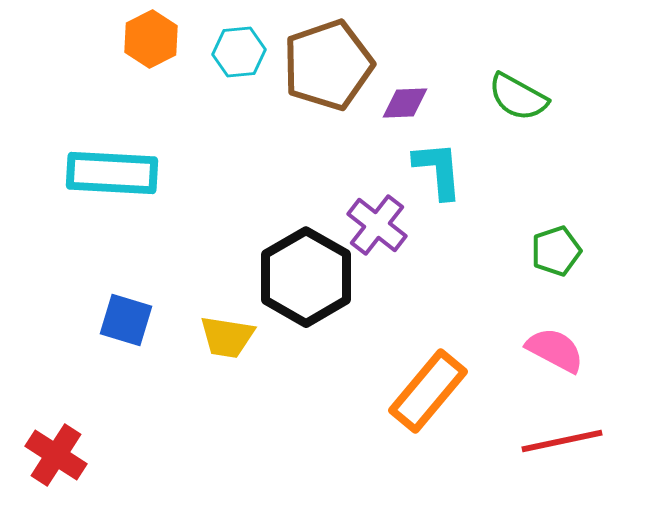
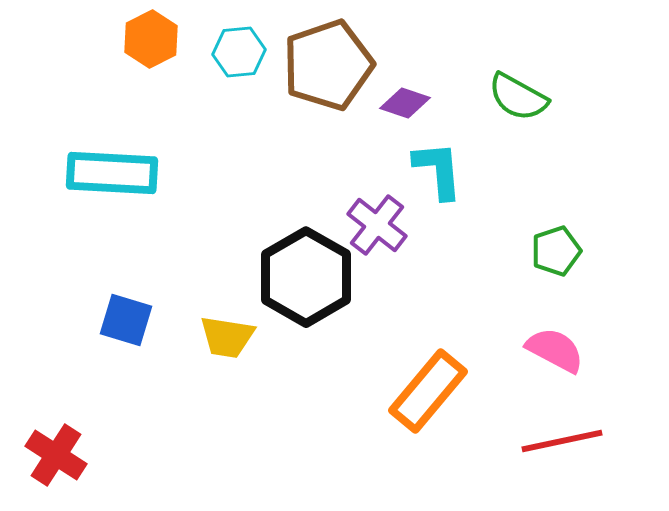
purple diamond: rotated 21 degrees clockwise
